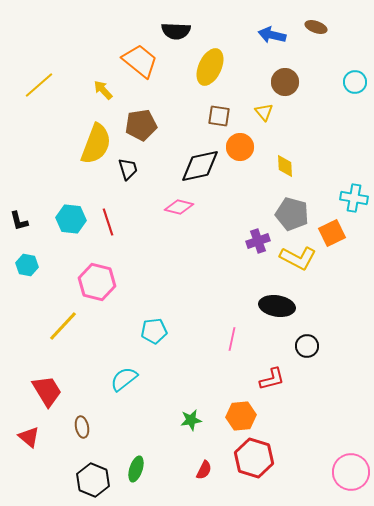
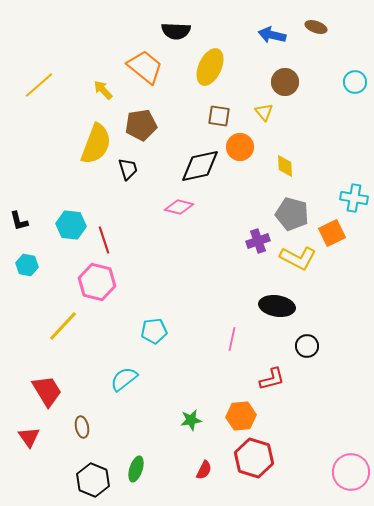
orange trapezoid at (140, 61): moved 5 px right, 6 px down
cyan hexagon at (71, 219): moved 6 px down
red line at (108, 222): moved 4 px left, 18 px down
red triangle at (29, 437): rotated 15 degrees clockwise
